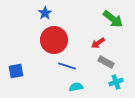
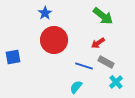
green arrow: moved 10 px left, 3 px up
blue line: moved 17 px right
blue square: moved 3 px left, 14 px up
cyan cross: rotated 24 degrees counterclockwise
cyan semicircle: rotated 40 degrees counterclockwise
